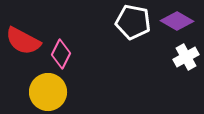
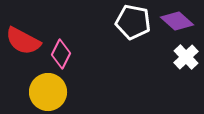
purple diamond: rotated 12 degrees clockwise
white cross: rotated 15 degrees counterclockwise
